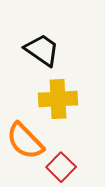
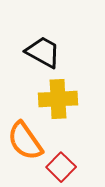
black trapezoid: moved 1 px right, 2 px down; rotated 6 degrees counterclockwise
orange semicircle: rotated 9 degrees clockwise
